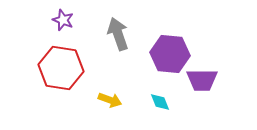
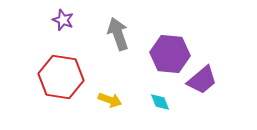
red hexagon: moved 9 px down
purple trapezoid: rotated 40 degrees counterclockwise
